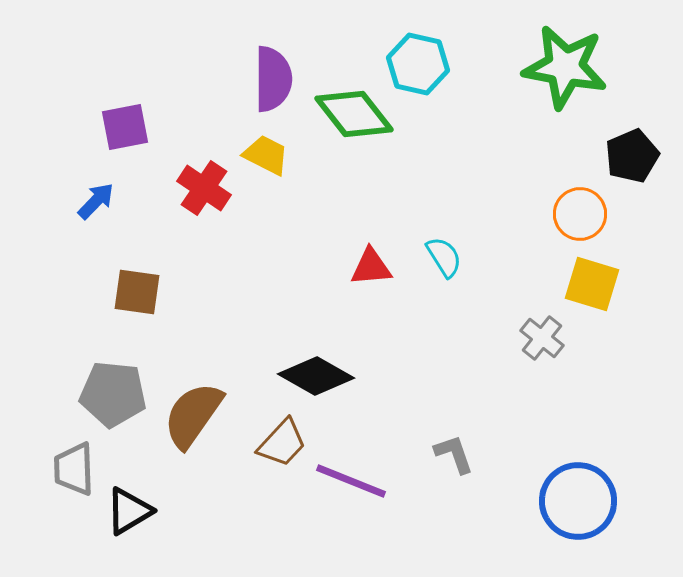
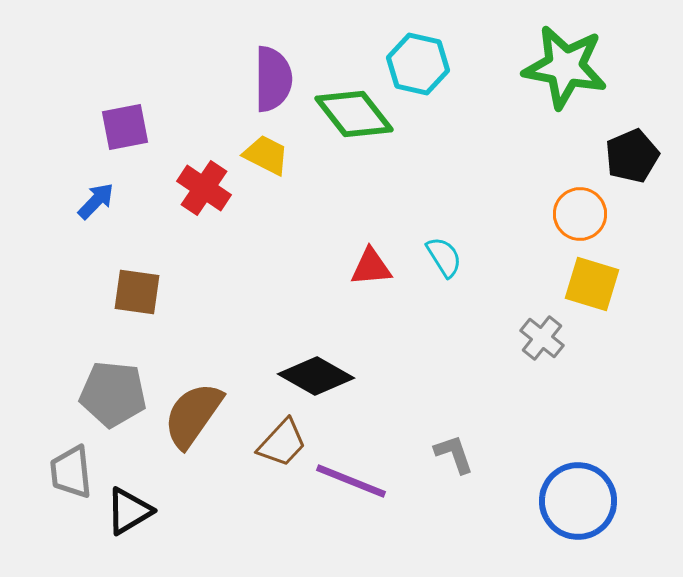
gray trapezoid: moved 3 px left, 3 px down; rotated 4 degrees counterclockwise
